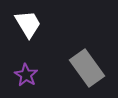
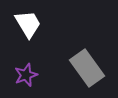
purple star: rotated 20 degrees clockwise
